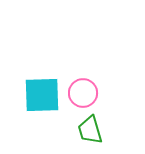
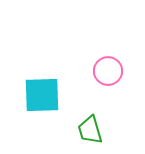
pink circle: moved 25 px right, 22 px up
